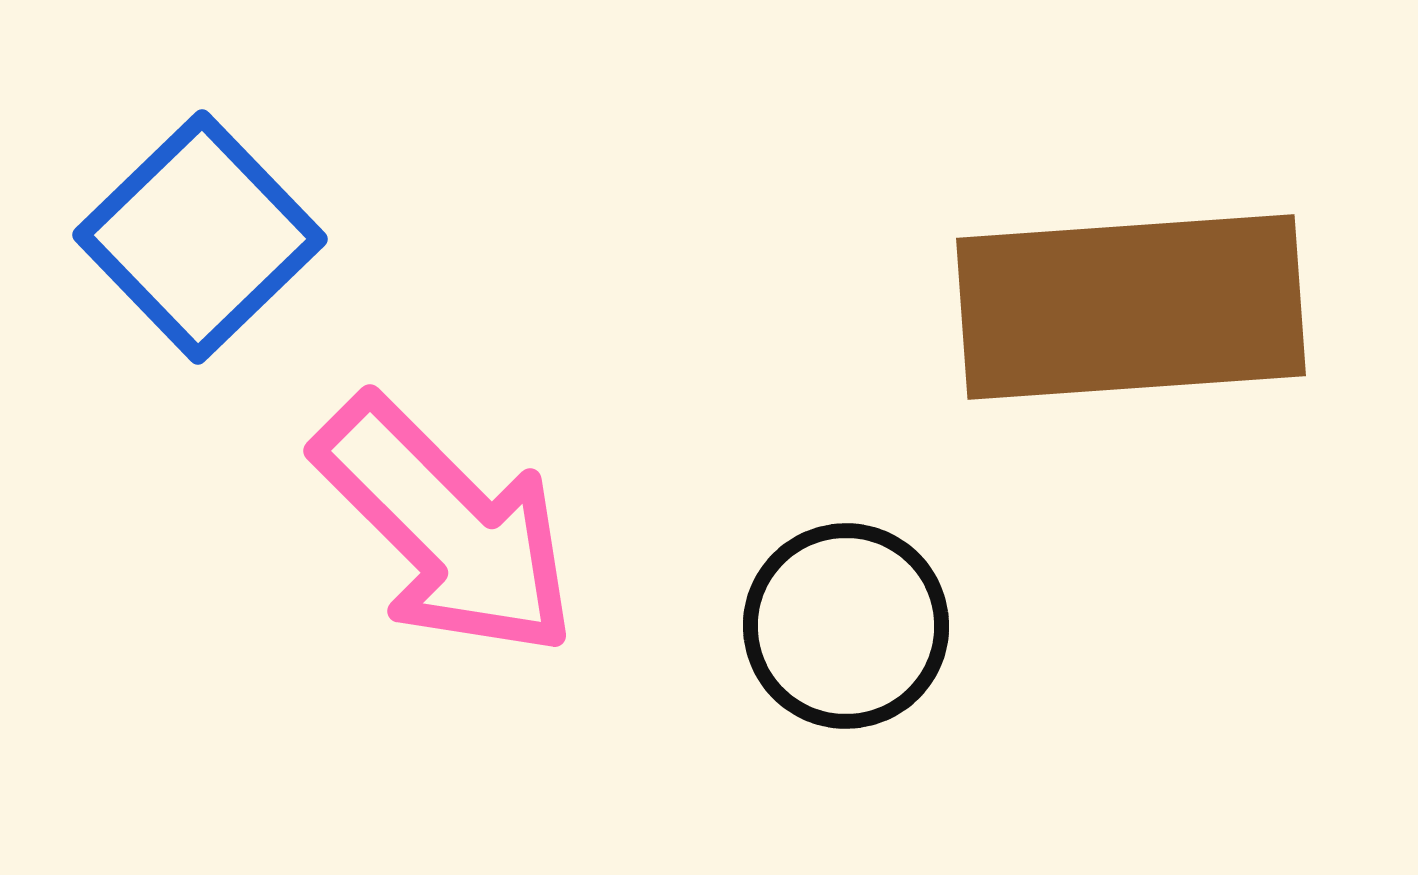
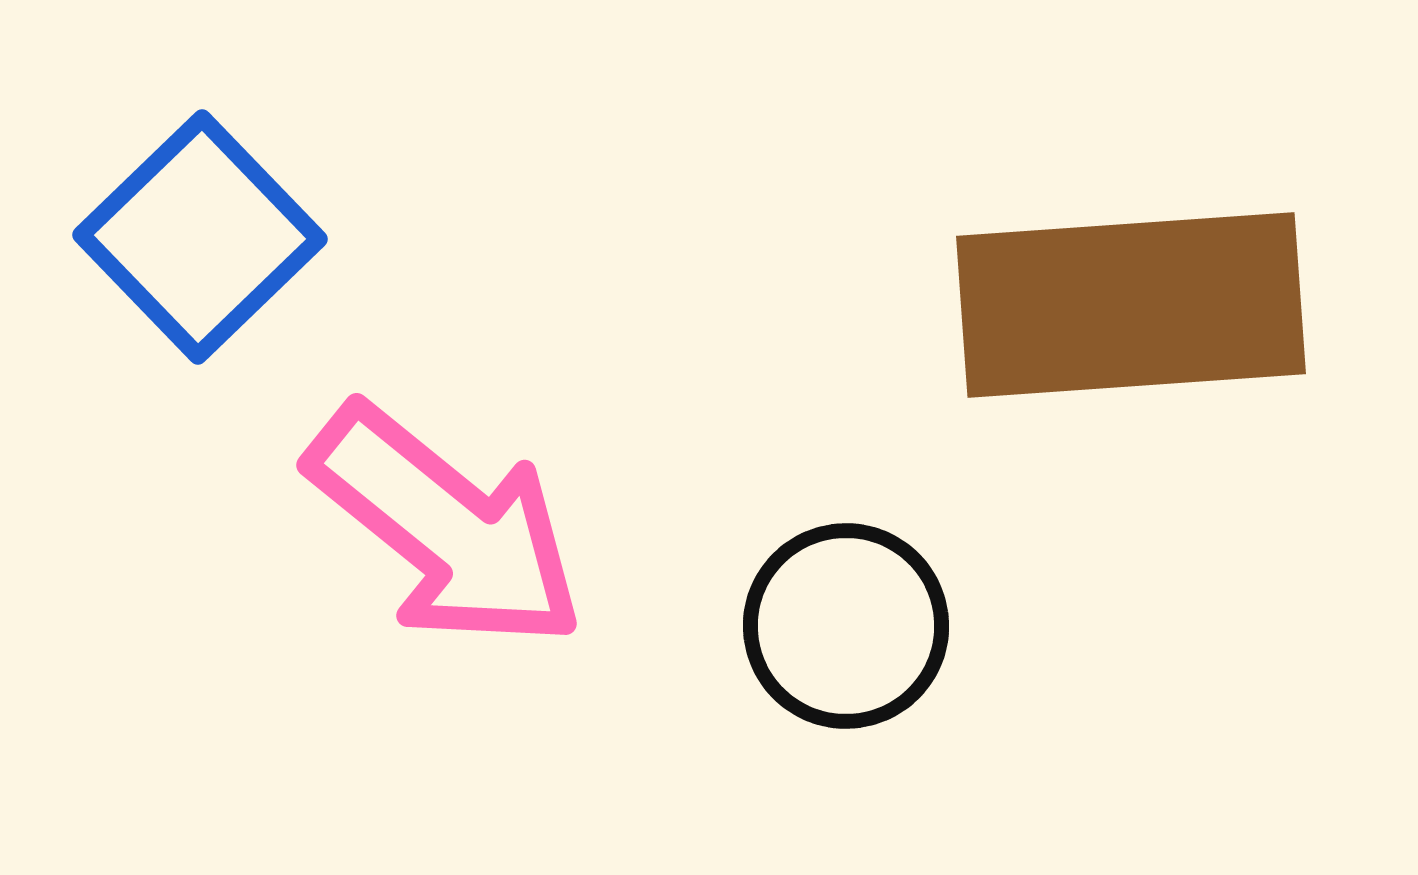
brown rectangle: moved 2 px up
pink arrow: rotated 6 degrees counterclockwise
